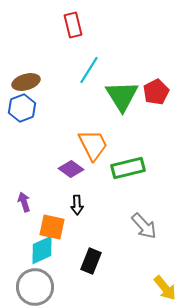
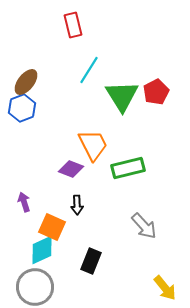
brown ellipse: rotated 36 degrees counterclockwise
purple diamond: rotated 15 degrees counterclockwise
orange square: rotated 12 degrees clockwise
